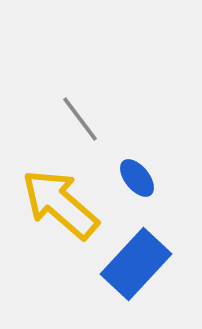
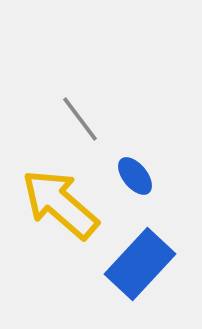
blue ellipse: moved 2 px left, 2 px up
blue rectangle: moved 4 px right
